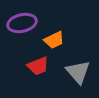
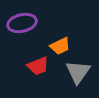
orange trapezoid: moved 6 px right, 6 px down
gray triangle: rotated 16 degrees clockwise
